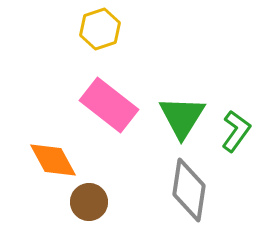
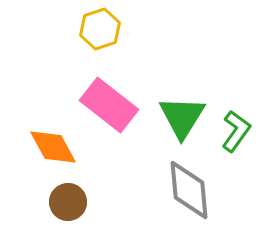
orange diamond: moved 13 px up
gray diamond: rotated 14 degrees counterclockwise
brown circle: moved 21 px left
